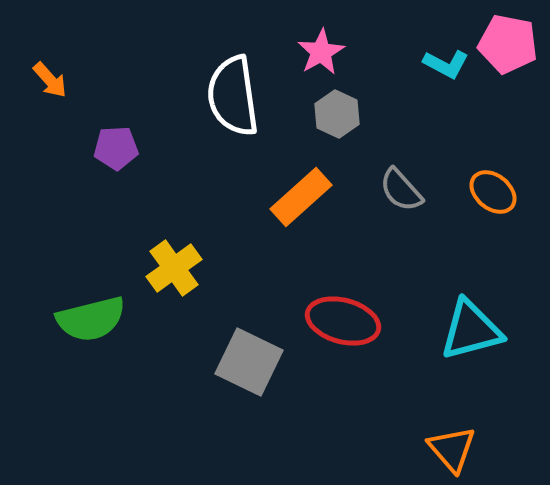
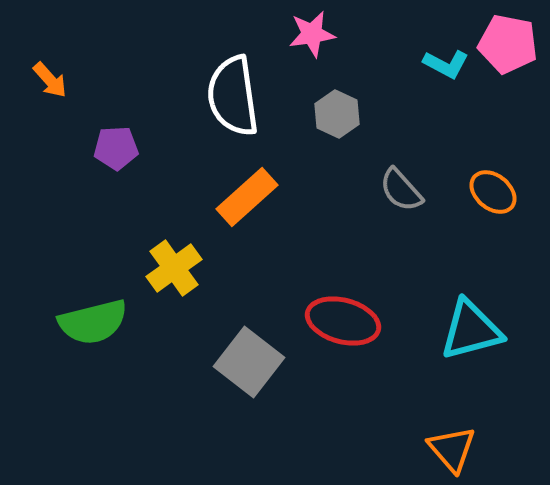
pink star: moved 9 px left, 18 px up; rotated 21 degrees clockwise
orange rectangle: moved 54 px left
green semicircle: moved 2 px right, 3 px down
gray square: rotated 12 degrees clockwise
